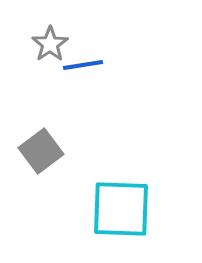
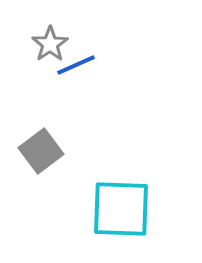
blue line: moved 7 px left; rotated 15 degrees counterclockwise
